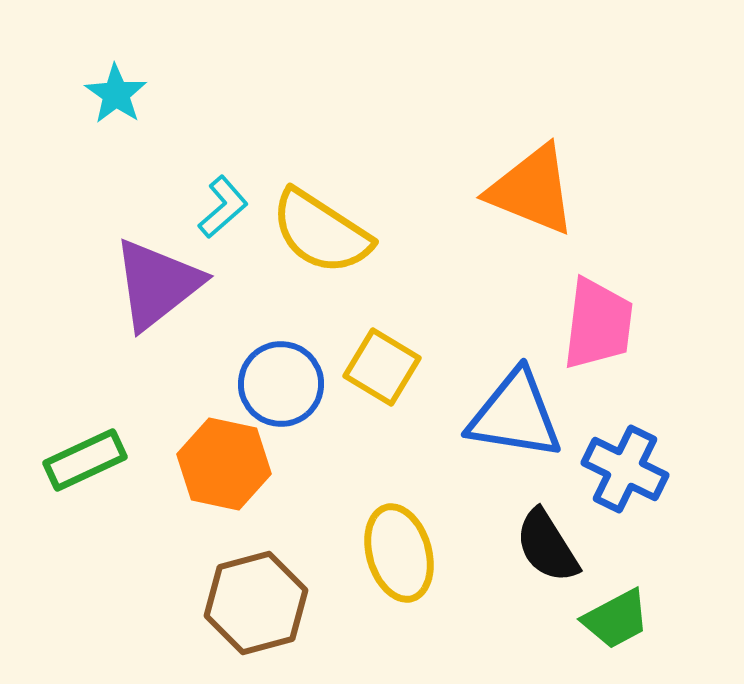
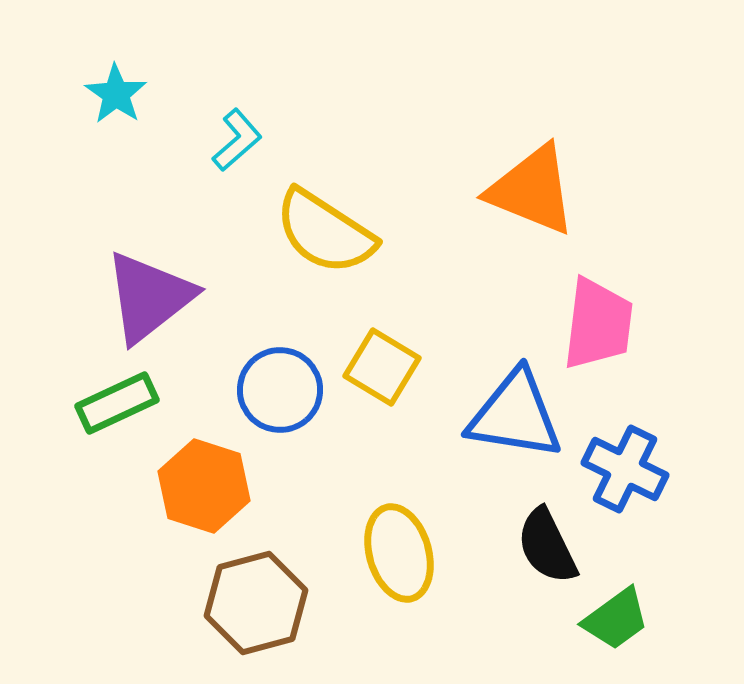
cyan L-shape: moved 14 px right, 67 px up
yellow semicircle: moved 4 px right
purple triangle: moved 8 px left, 13 px down
blue circle: moved 1 px left, 6 px down
green rectangle: moved 32 px right, 57 px up
orange hexagon: moved 20 px left, 22 px down; rotated 6 degrees clockwise
black semicircle: rotated 6 degrees clockwise
green trapezoid: rotated 8 degrees counterclockwise
